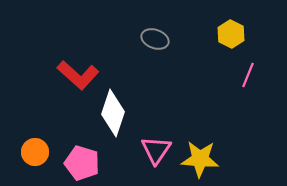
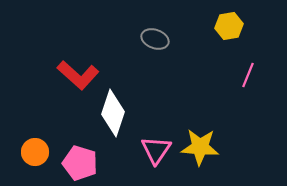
yellow hexagon: moved 2 px left, 8 px up; rotated 24 degrees clockwise
yellow star: moved 12 px up
pink pentagon: moved 2 px left
